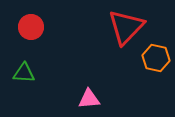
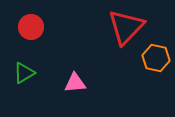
green triangle: rotated 35 degrees counterclockwise
pink triangle: moved 14 px left, 16 px up
